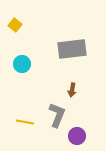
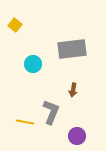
cyan circle: moved 11 px right
brown arrow: moved 1 px right
gray L-shape: moved 6 px left, 3 px up
